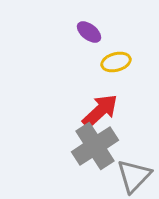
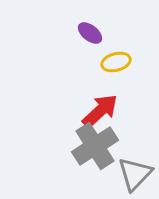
purple ellipse: moved 1 px right, 1 px down
gray triangle: moved 1 px right, 2 px up
